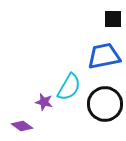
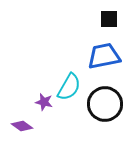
black square: moved 4 px left
